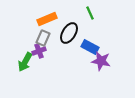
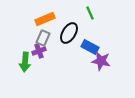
orange rectangle: moved 2 px left
green arrow: rotated 24 degrees counterclockwise
